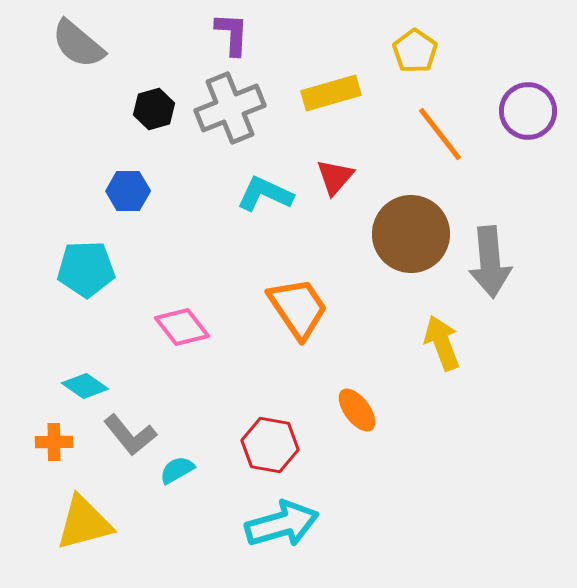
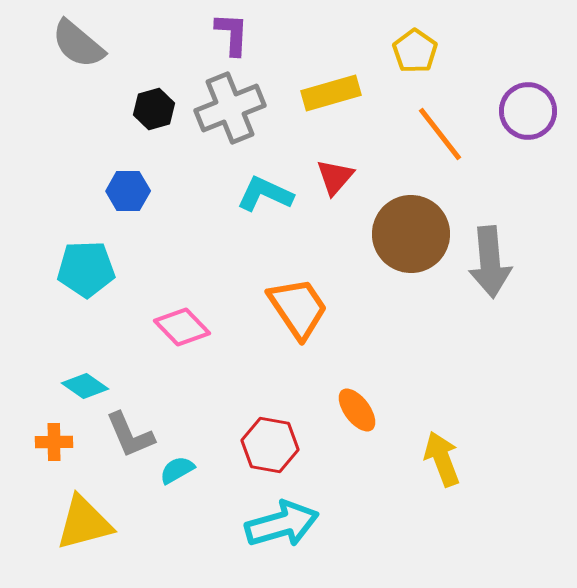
pink diamond: rotated 6 degrees counterclockwise
yellow arrow: moved 116 px down
gray L-shape: rotated 16 degrees clockwise
